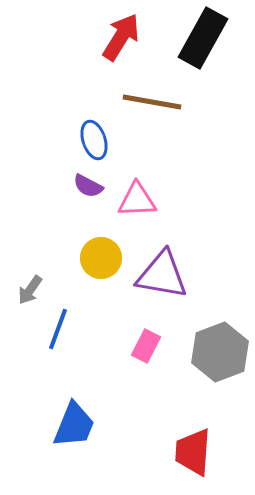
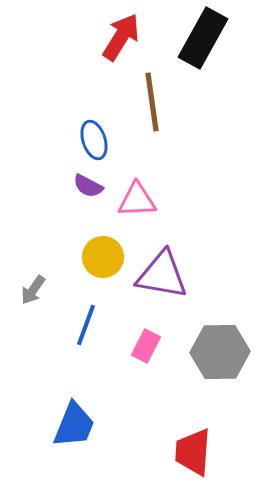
brown line: rotated 72 degrees clockwise
yellow circle: moved 2 px right, 1 px up
gray arrow: moved 3 px right
blue line: moved 28 px right, 4 px up
gray hexagon: rotated 20 degrees clockwise
